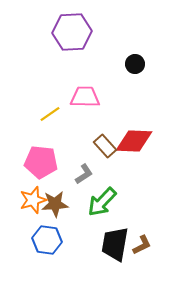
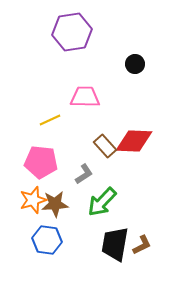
purple hexagon: rotated 6 degrees counterclockwise
yellow line: moved 6 px down; rotated 10 degrees clockwise
